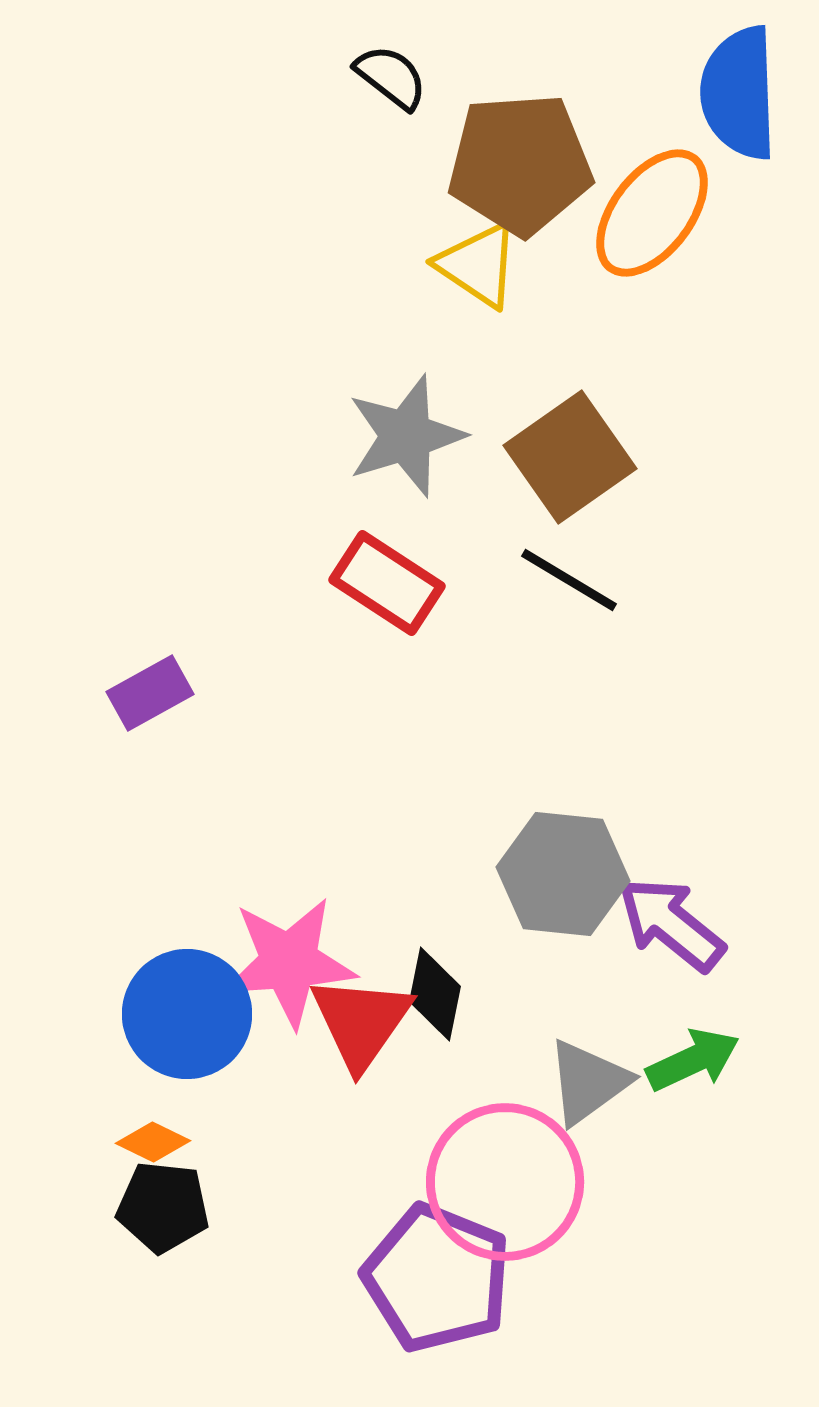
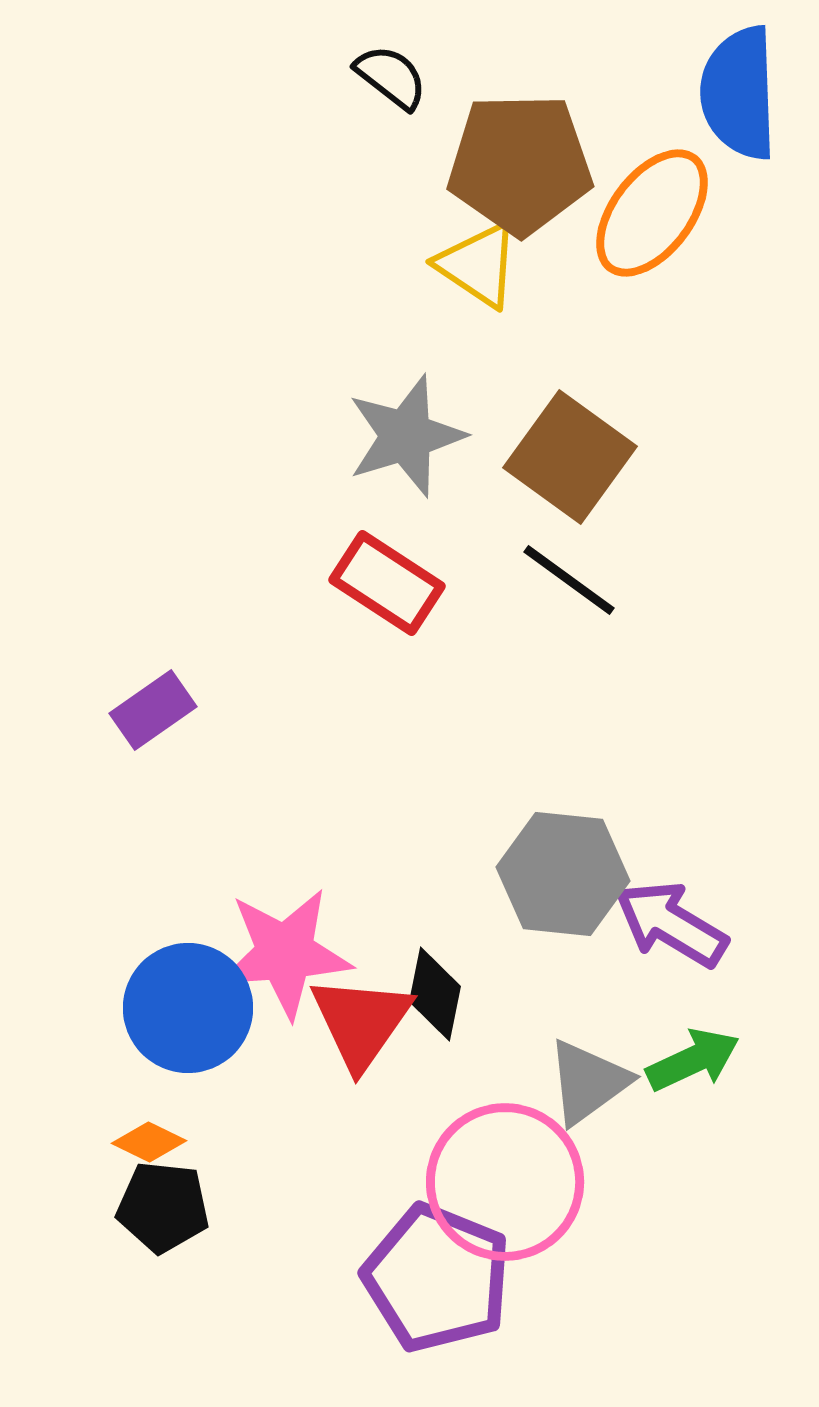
brown pentagon: rotated 3 degrees clockwise
brown square: rotated 19 degrees counterclockwise
black line: rotated 5 degrees clockwise
purple rectangle: moved 3 px right, 17 px down; rotated 6 degrees counterclockwise
purple arrow: rotated 8 degrees counterclockwise
pink star: moved 4 px left, 9 px up
blue circle: moved 1 px right, 6 px up
orange diamond: moved 4 px left
